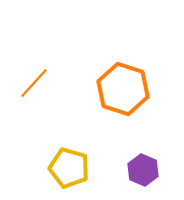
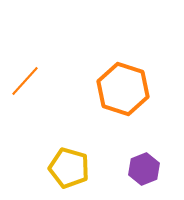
orange line: moved 9 px left, 2 px up
purple hexagon: moved 1 px right, 1 px up; rotated 16 degrees clockwise
